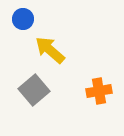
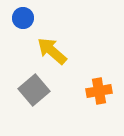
blue circle: moved 1 px up
yellow arrow: moved 2 px right, 1 px down
